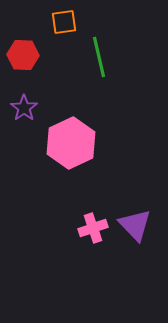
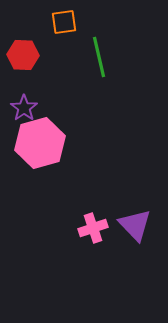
pink hexagon: moved 31 px left; rotated 9 degrees clockwise
